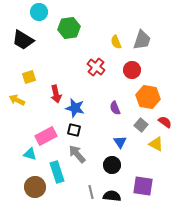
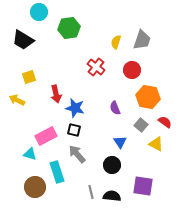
yellow semicircle: rotated 40 degrees clockwise
